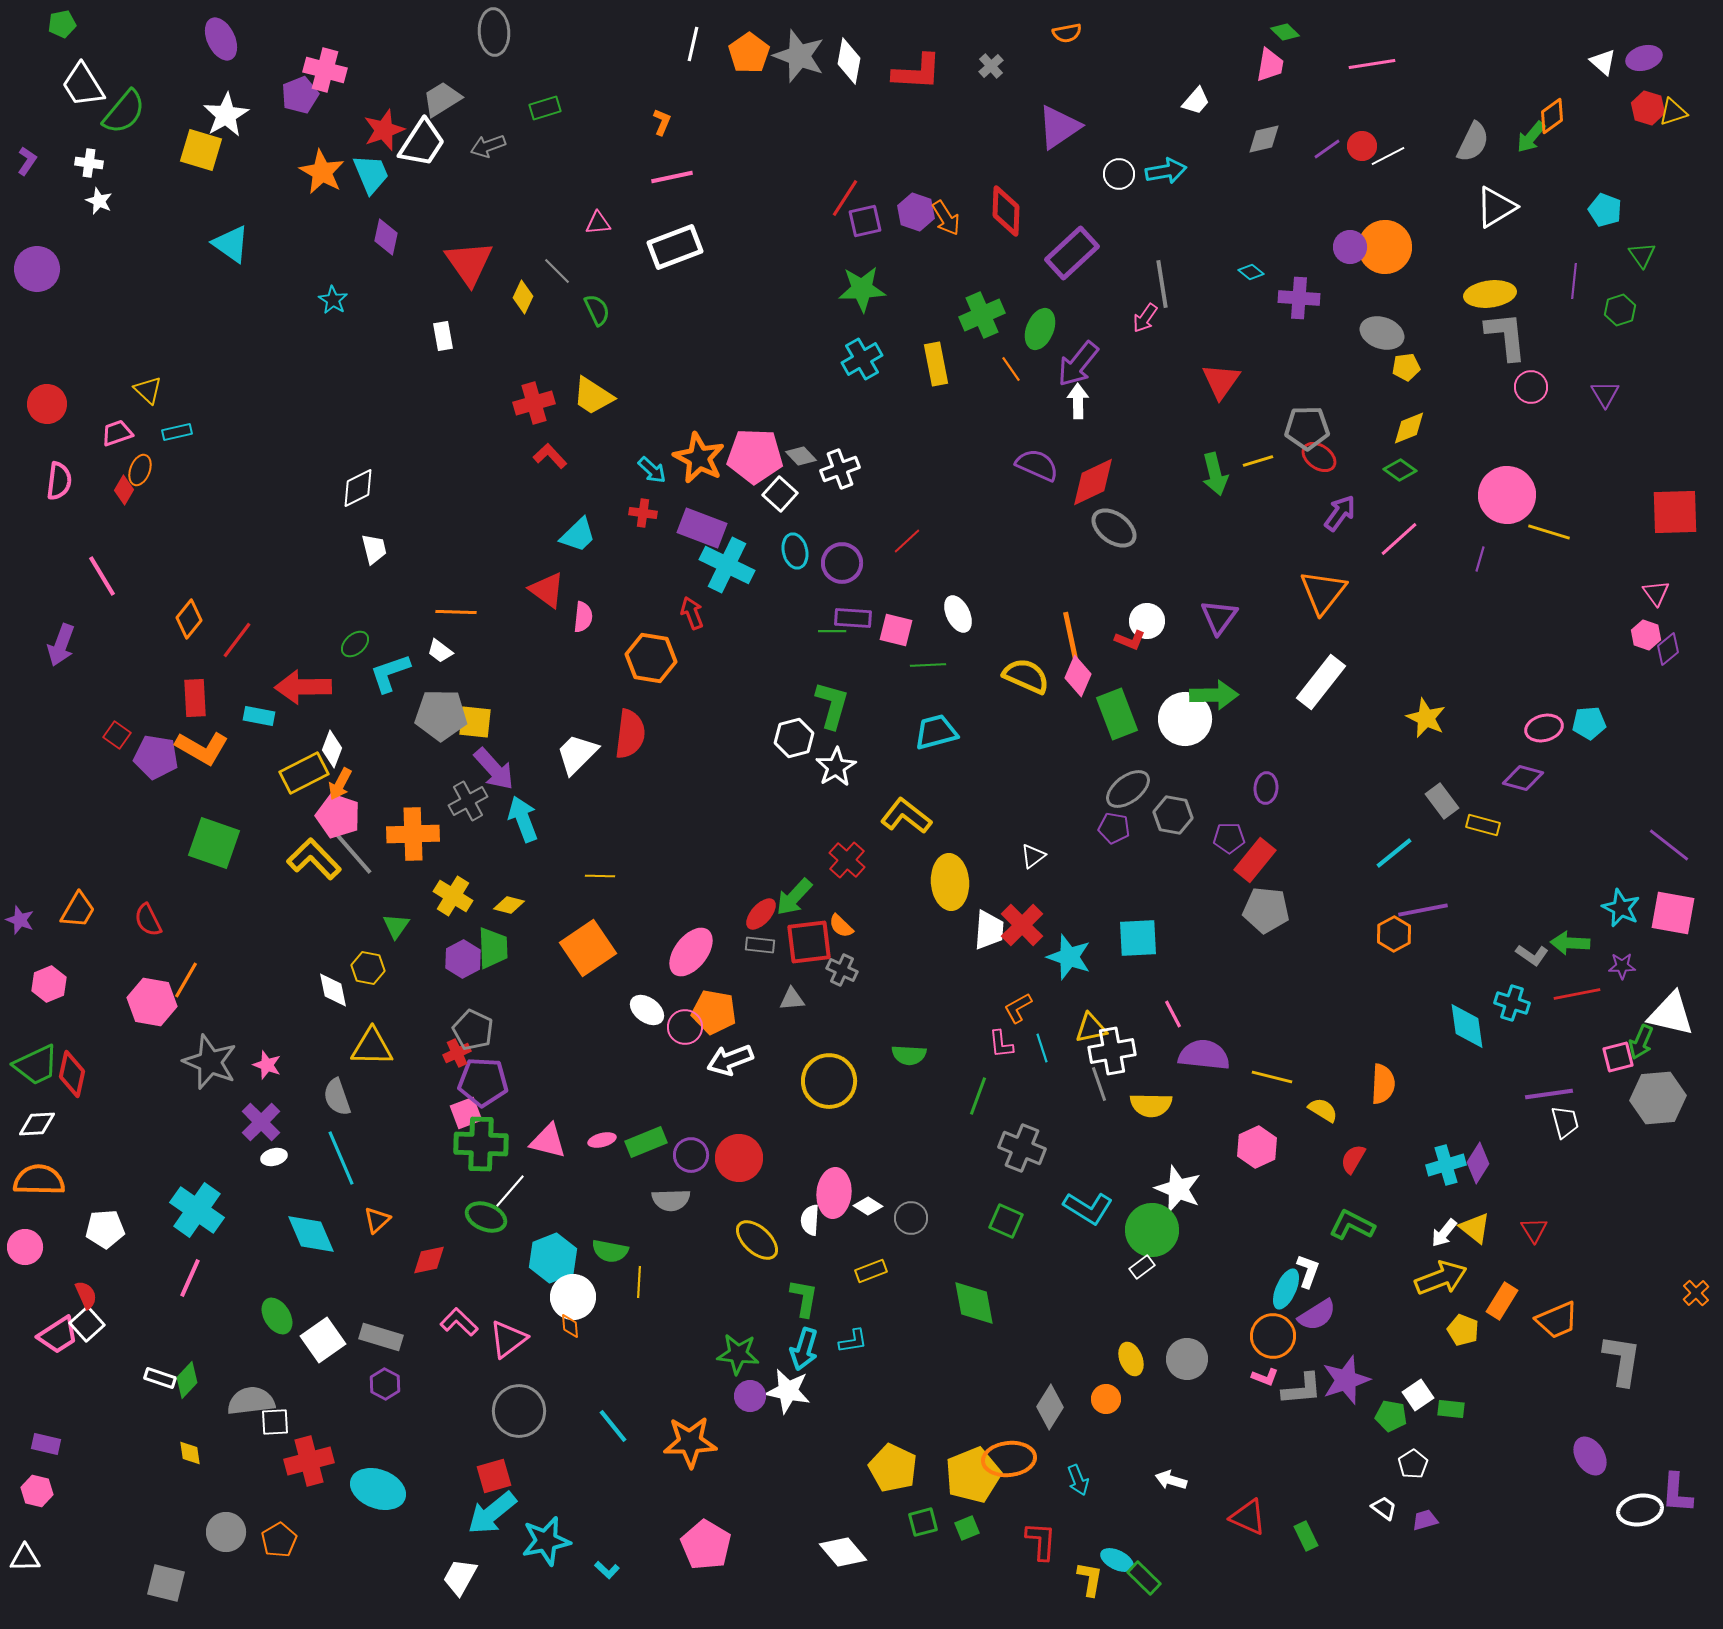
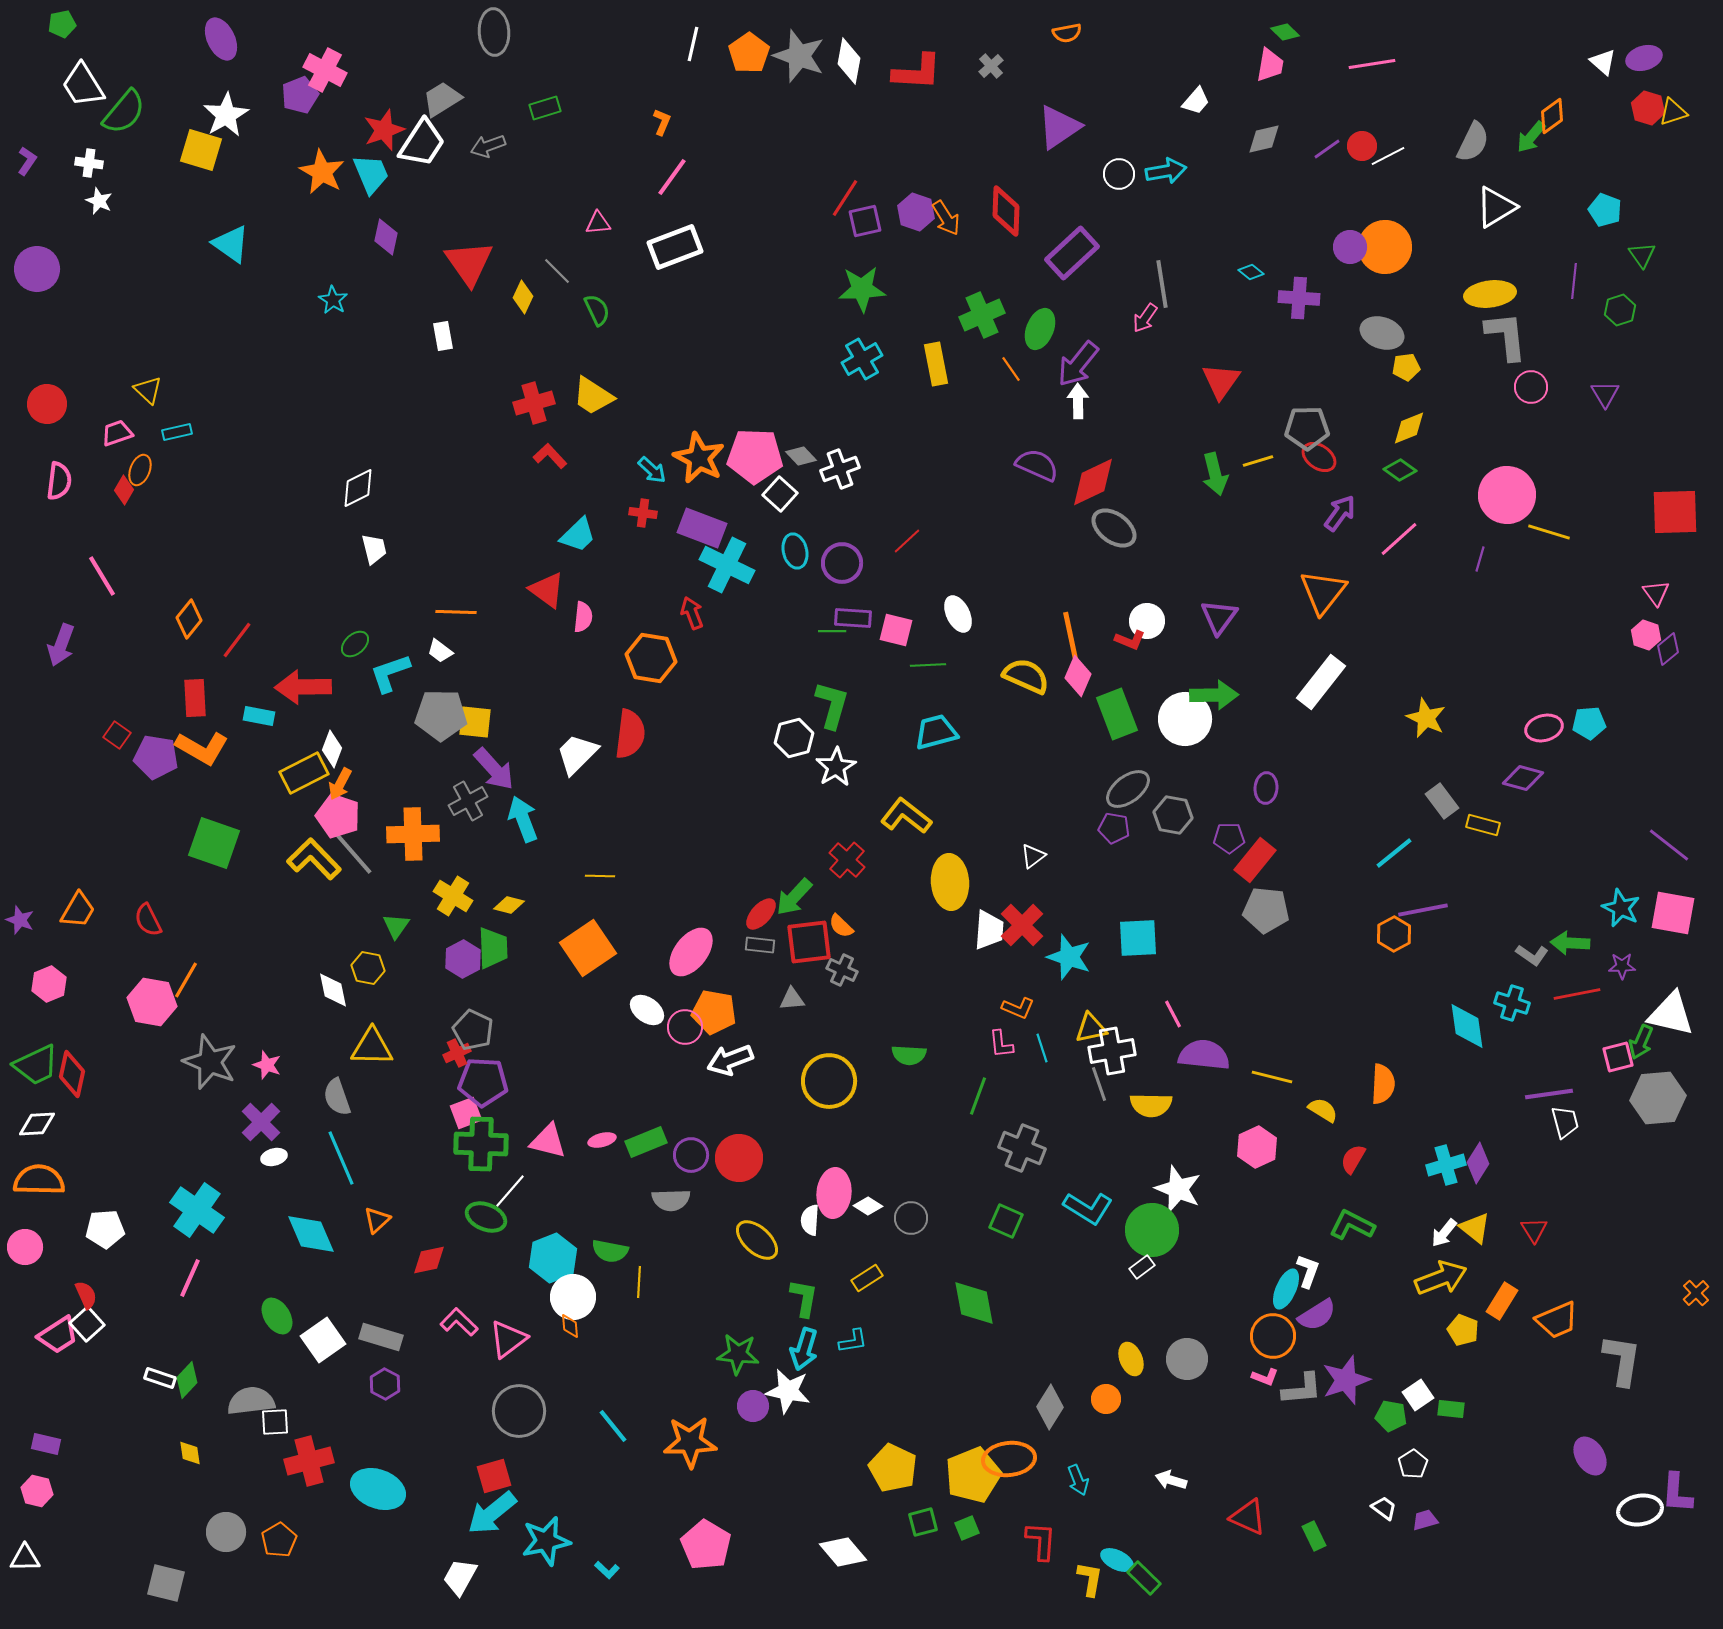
pink cross at (325, 70): rotated 12 degrees clockwise
pink line at (672, 177): rotated 42 degrees counterclockwise
orange L-shape at (1018, 1008): rotated 128 degrees counterclockwise
yellow rectangle at (871, 1271): moved 4 px left, 7 px down; rotated 12 degrees counterclockwise
purple circle at (750, 1396): moved 3 px right, 10 px down
green rectangle at (1306, 1536): moved 8 px right
